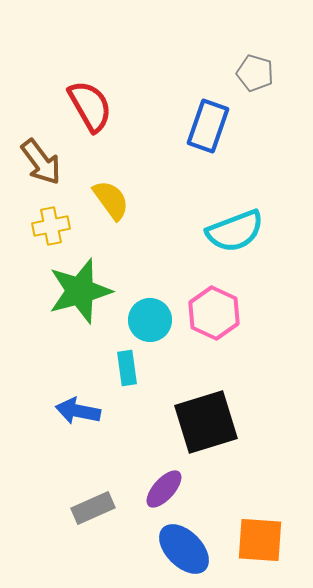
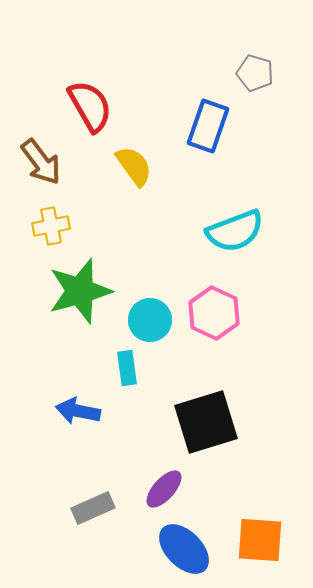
yellow semicircle: moved 23 px right, 34 px up
